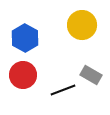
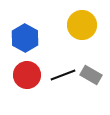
red circle: moved 4 px right
black line: moved 15 px up
